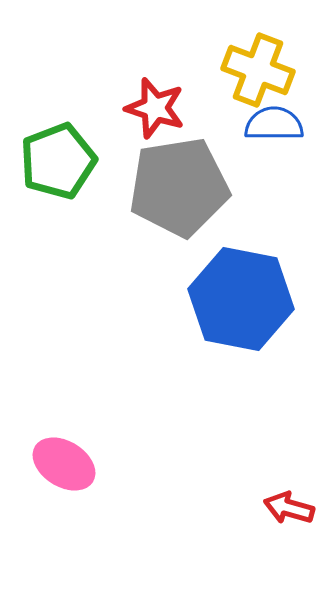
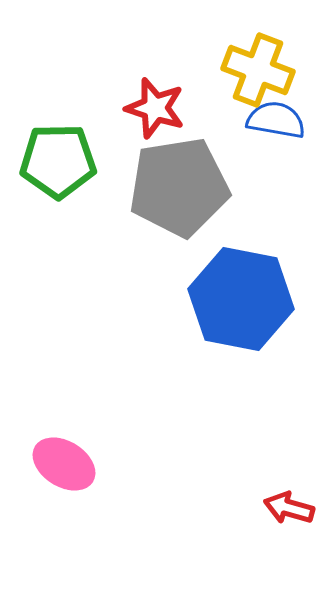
blue semicircle: moved 2 px right, 4 px up; rotated 10 degrees clockwise
green pentagon: rotated 20 degrees clockwise
